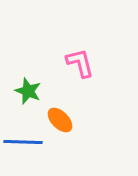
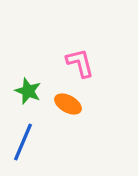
orange ellipse: moved 8 px right, 16 px up; rotated 16 degrees counterclockwise
blue line: rotated 69 degrees counterclockwise
